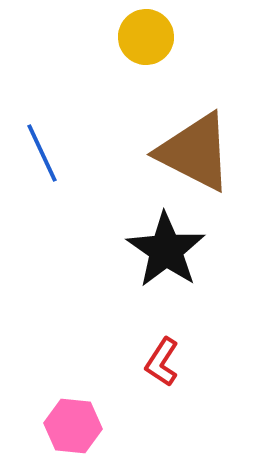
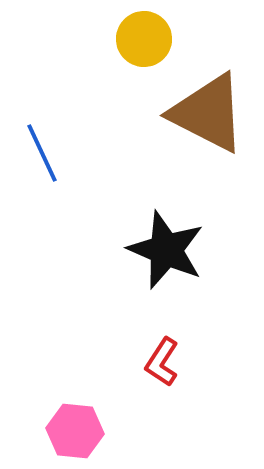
yellow circle: moved 2 px left, 2 px down
brown triangle: moved 13 px right, 39 px up
black star: rotated 12 degrees counterclockwise
pink hexagon: moved 2 px right, 5 px down
